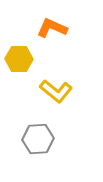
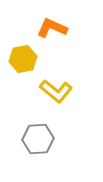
yellow hexagon: moved 4 px right; rotated 12 degrees counterclockwise
